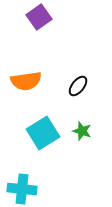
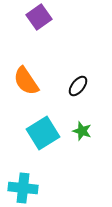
orange semicircle: rotated 64 degrees clockwise
cyan cross: moved 1 px right, 1 px up
